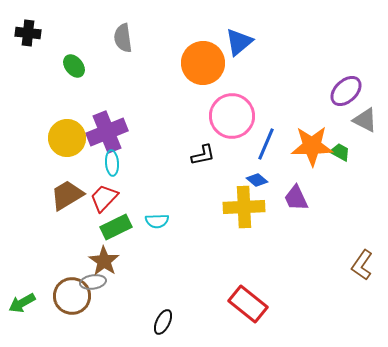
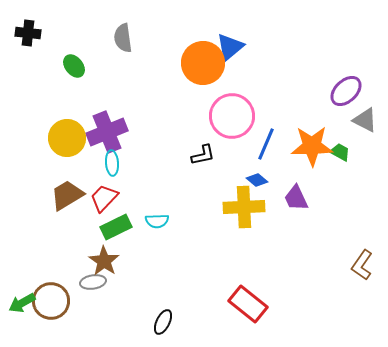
blue triangle: moved 9 px left, 5 px down
brown circle: moved 21 px left, 5 px down
